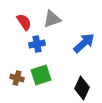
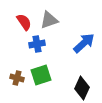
gray triangle: moved 3 px left, 1 px down
